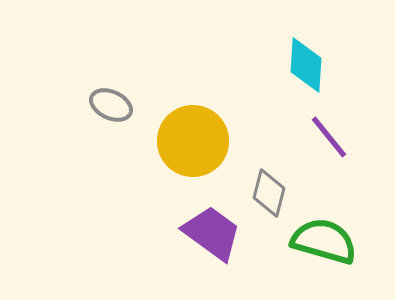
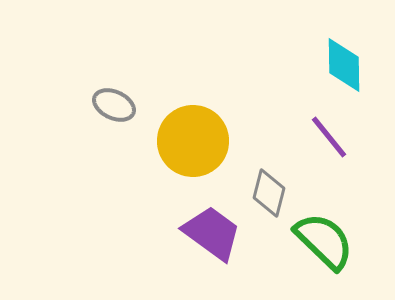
cyan diamond: moved 38 px right; rotated 4 degrees counterclockwise
gray ellipse: moved 3 px right
green semicircle: rotated 28 degrees clockwise
